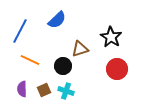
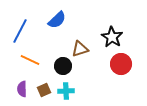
black star: moved 1 px right
red circle: moved 4 px right, 5 px up
cyan cross: rotated 21 degrees counterclockwise
